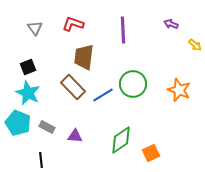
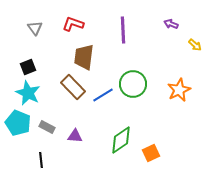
orange star: rotated 25 degrees clockwise
